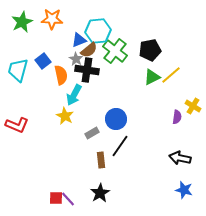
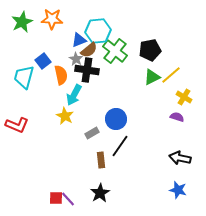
cyan trapezoid: moved 6 px right, 7 px down
yellow cross: moved 9 px left, 9 px up
purple semicircle: rotated 80 degrees counterclockwise
blue star: moved 6 px left
